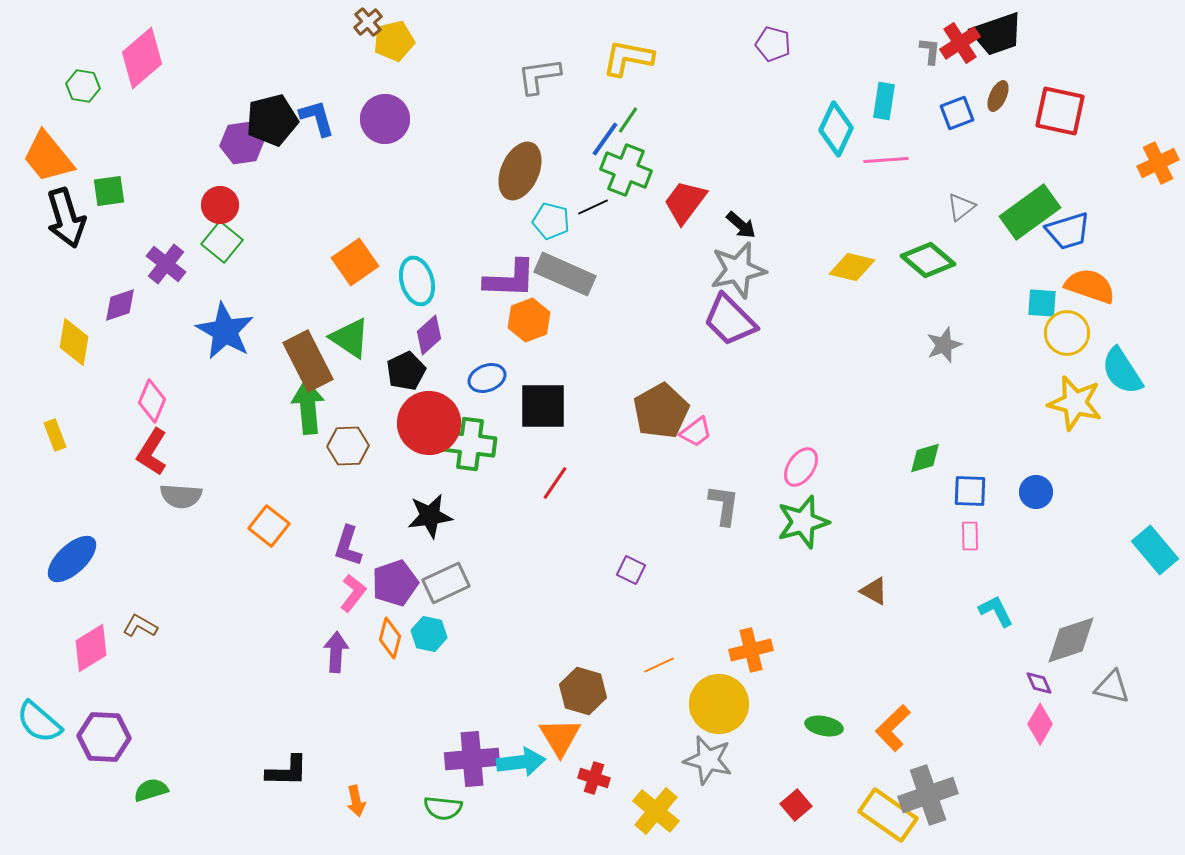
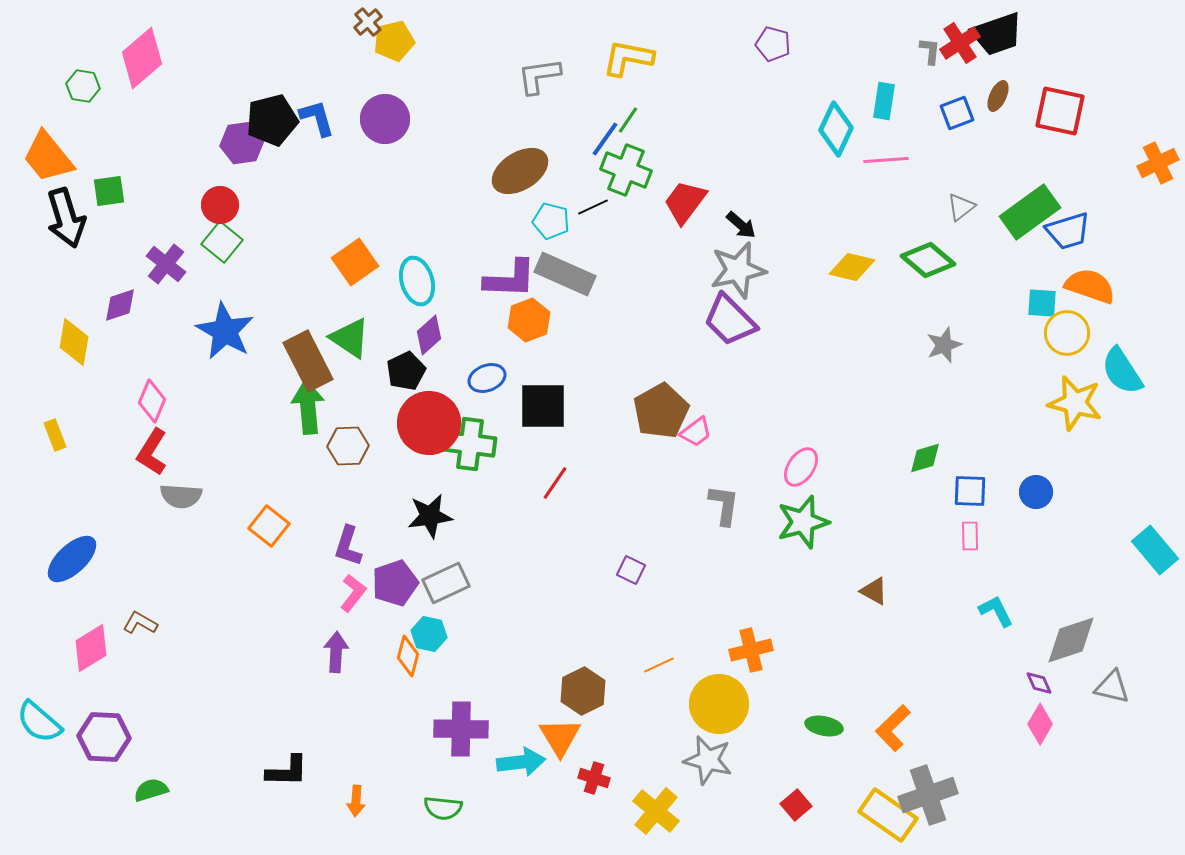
brown ellipse at (520, 171): rotated 34 degrees clockwise
brown L-shape at (140, 626): moved 3 px up
orange diamond at (390, 638): moved 18 px right, 18 px down
brown hexagon at (583, 691): rotated 18 degrees clockwise
purple cross at (472, 759): moved 11 px left, 30 px up; rotated 6 degrees clockwise
orange arrow at (356, 801): rotated 16 degrees clockwise
